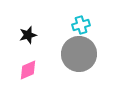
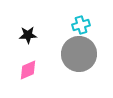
black star: rotated 12 degrees clockwise
